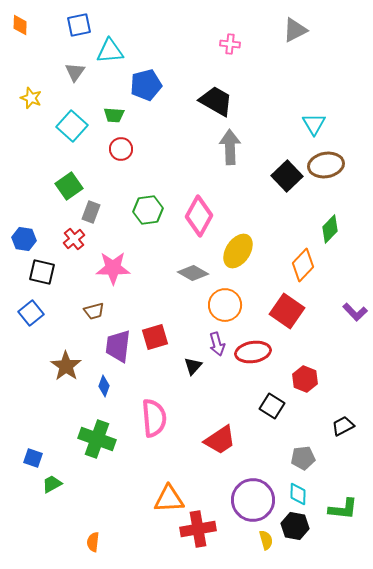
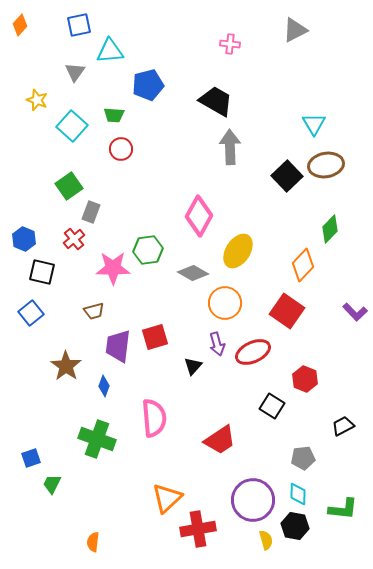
orange diamond at (20, 25): rotated 40 degrees clockwise
blue pentagon at (146, 85): moved 2 px right
yellow star at (31, 98): moved 6 px right, 2 px down
green hexagon at (148, 210): moved 40 px down
blue hexagon at (24, 239): rotated 15 degrees clockwise
orange circle at (225, 305): moved 2 px up
red ellipse at (253, 352): rotated 16 degrees counterclockwise
blue square at (33, 458): moved 2 px left; rotated 36 degrees counterclockwise
green trapezoid at (52, 484): rotated 35 degrees counterclockwise
orange triangle at (169, 499): moved 2 px left, 1 px up; rotated 40 degrees counterclockwise
